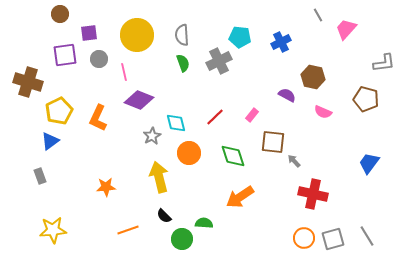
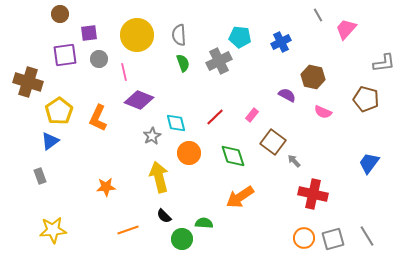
gray semicircle at (182, 35): moved 3 px left
yellow pentagon at (59, 111): rotated 8 degrees counterclockwise
brown square at (273, 142): rotated 30 degrees clockwise
